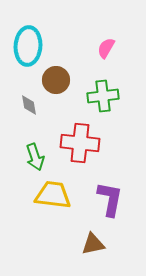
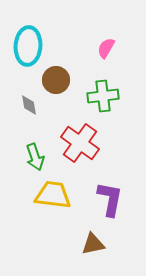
red cross: rotated 30 degrees clockwise
